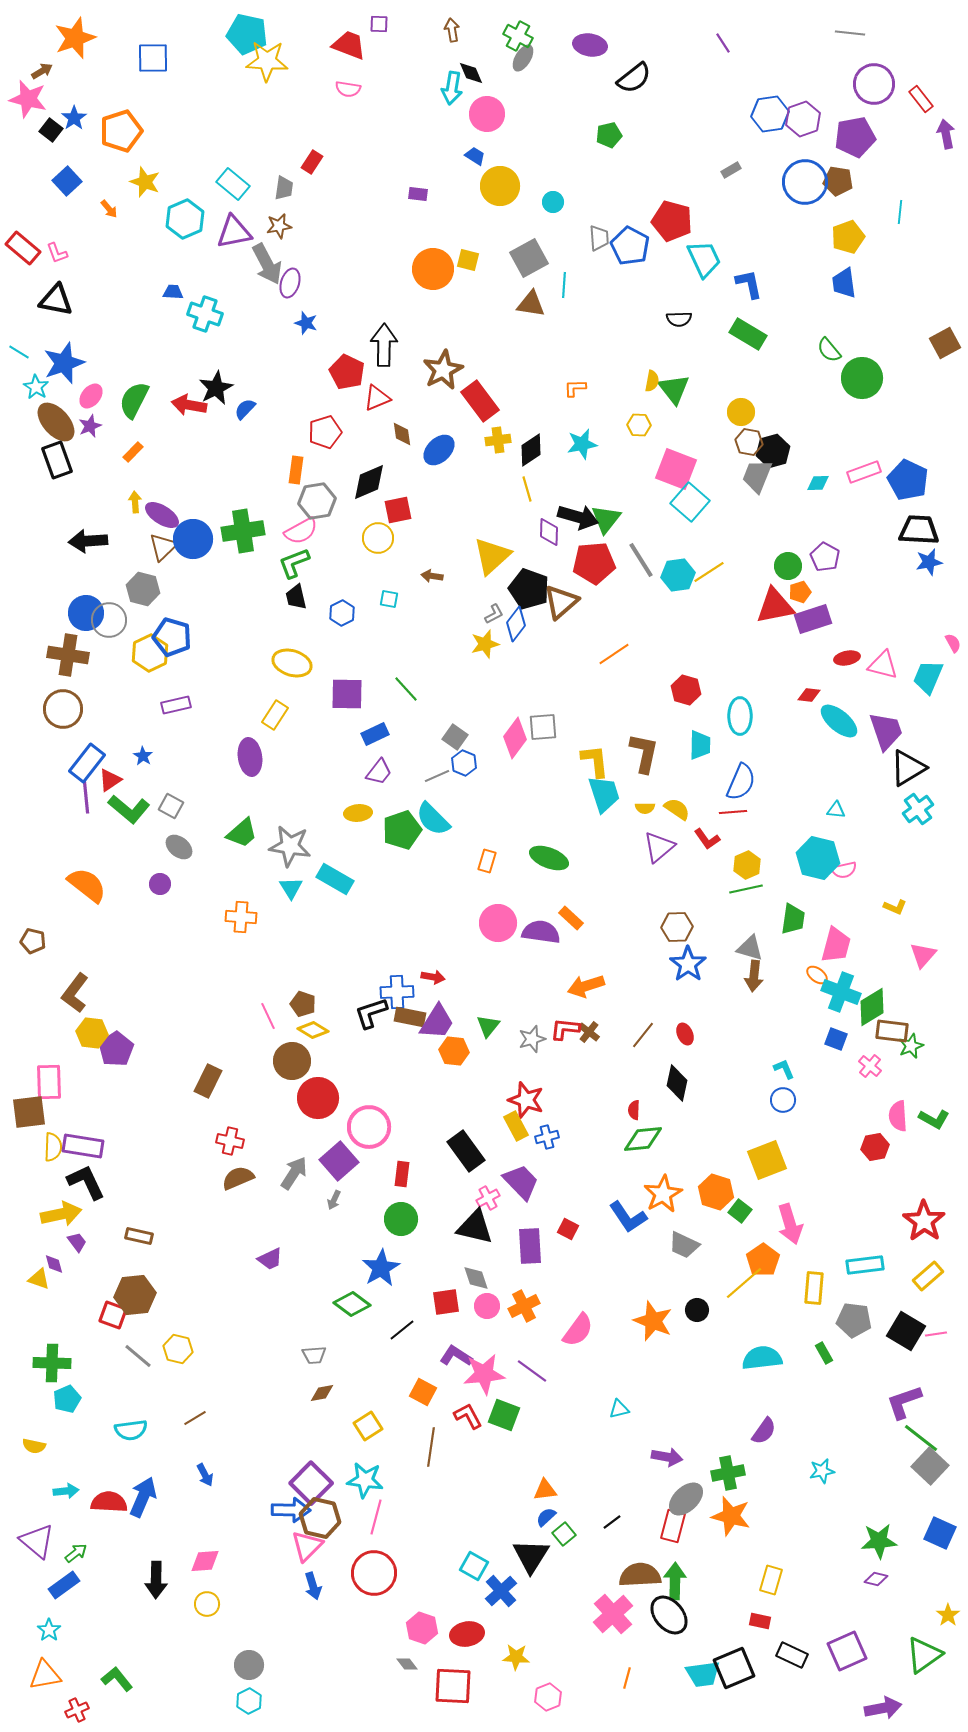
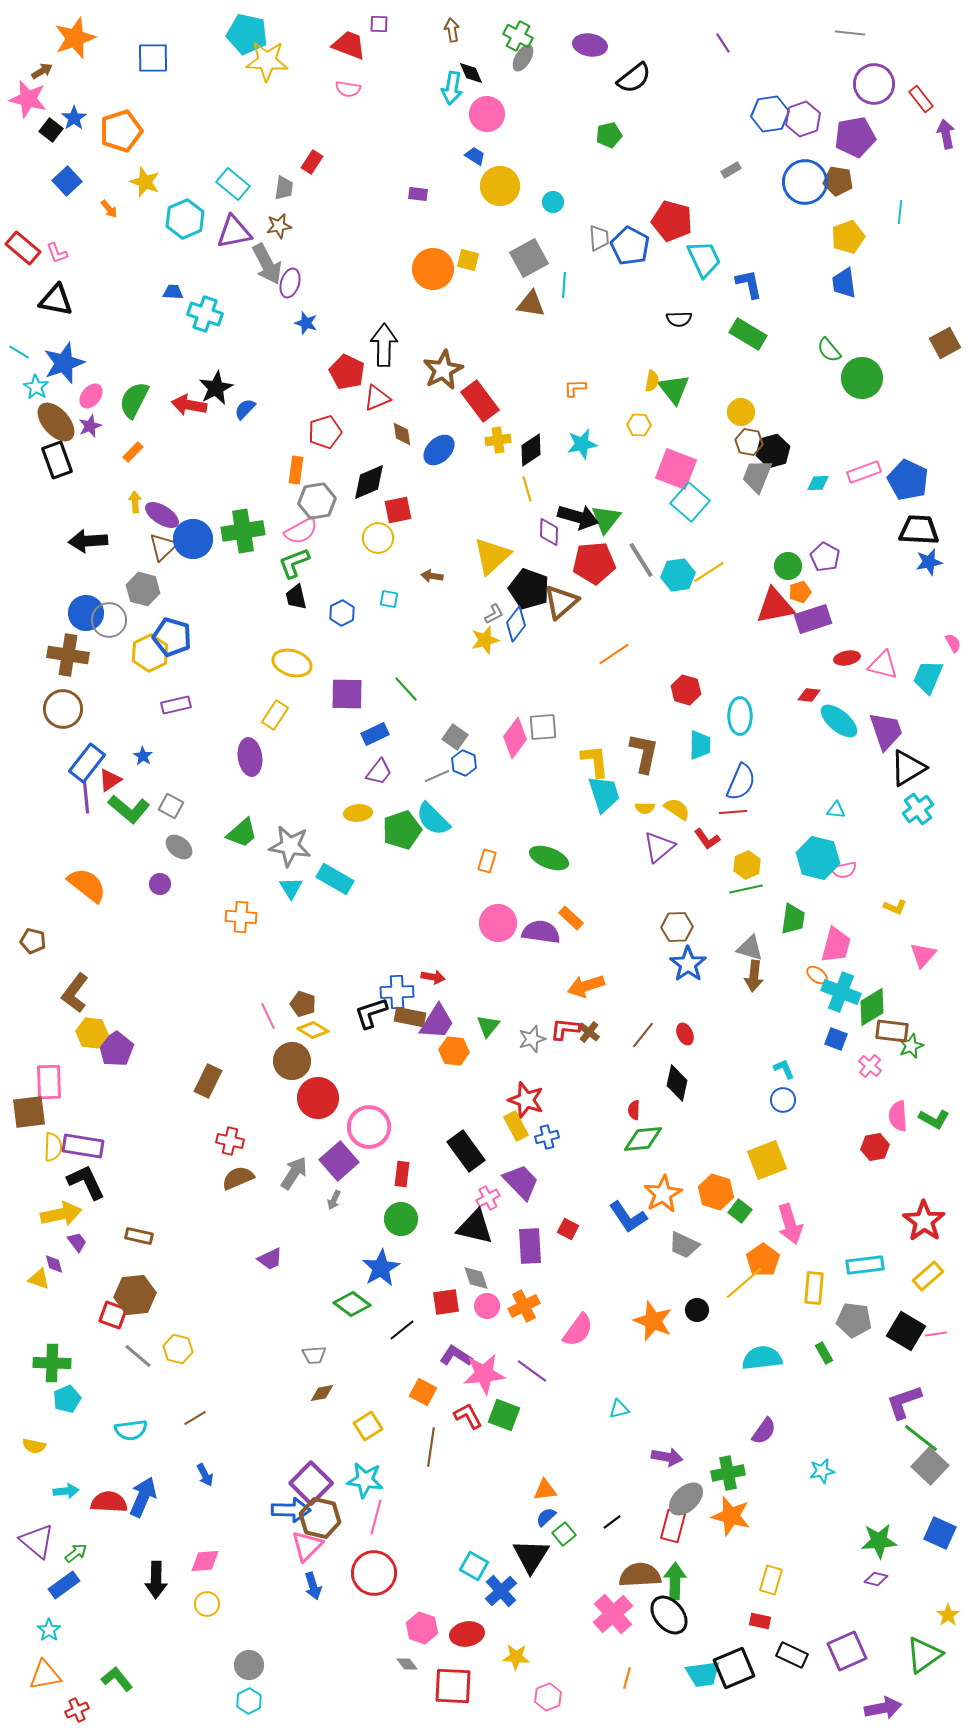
yellow star at (485, 644): moved 4 px up
